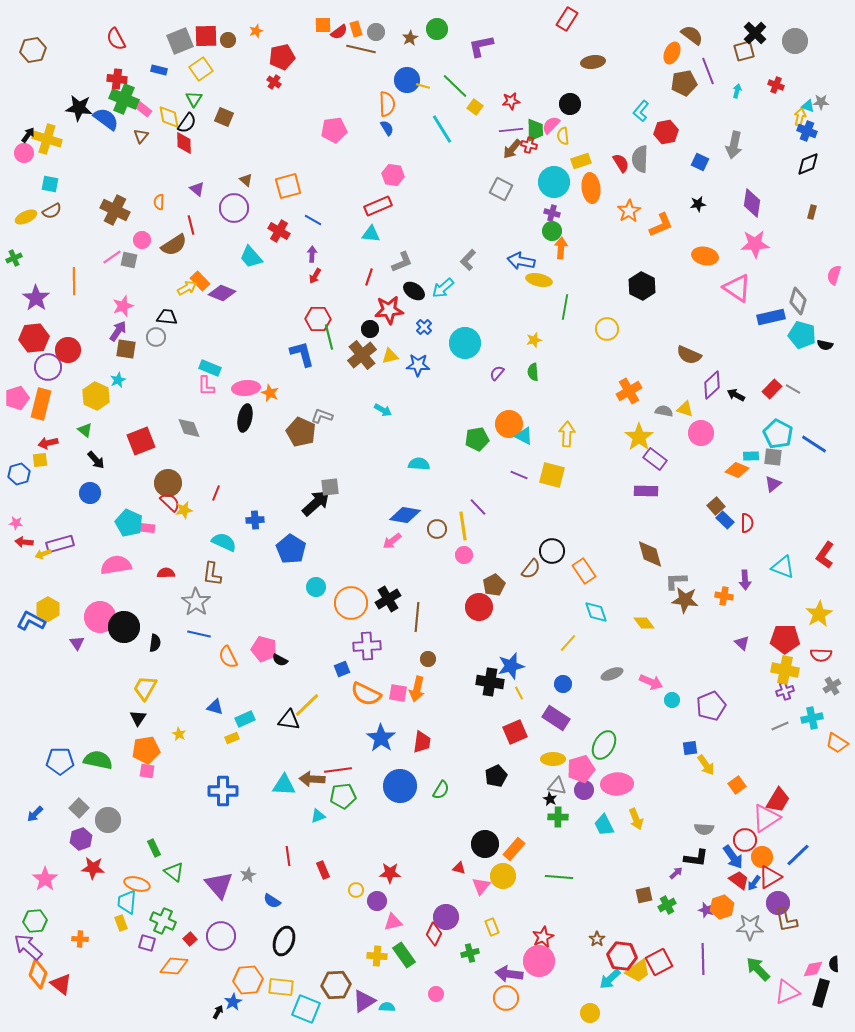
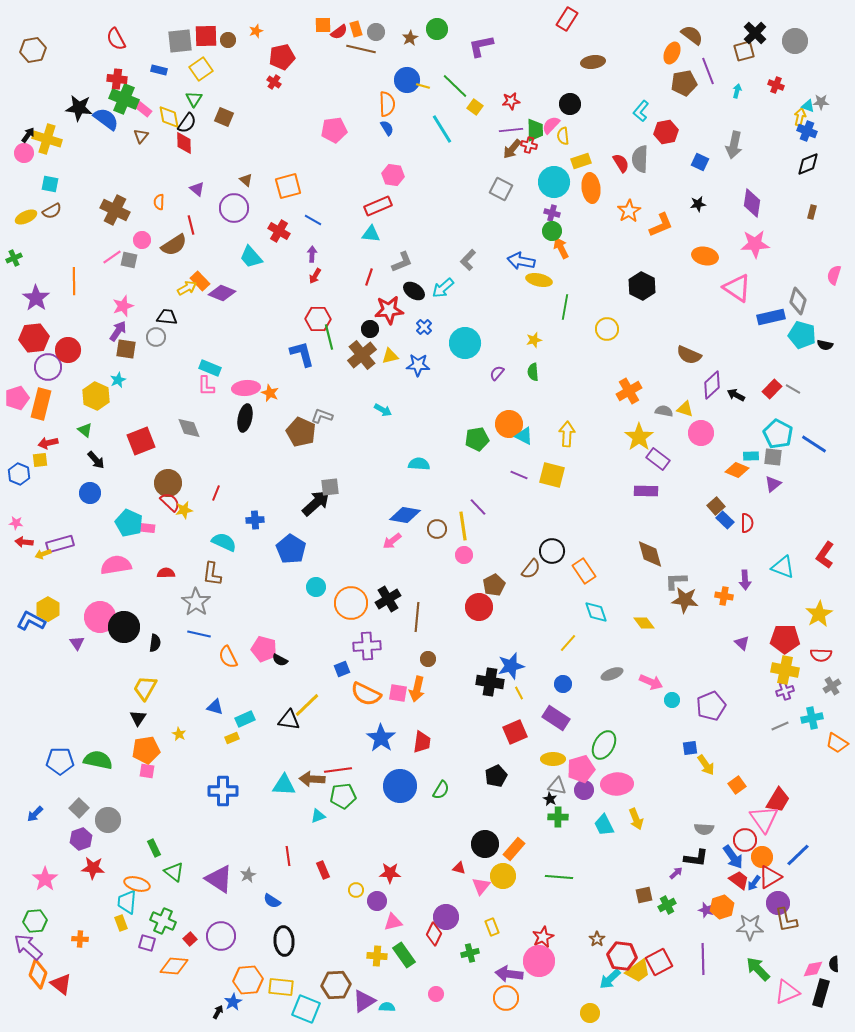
gray square at (180, 41): rotated 16 degrees clockwise
orange arrow at (561, 248): rotated 30 degrees counterclockwise
purple rectangle at (655, 459): moved 3 px right
blue hexagon at (19, 474): rotated 20 degrees counterclockwise
pink triangle at (766, 818): moved 2 px left, 1 px down; rotated 32 degrees counterclockwise
purple triangle at (219, 885): moved 6 px up; rotated 16 degrees counterclockwise
black ellipse at (284, 941): rotated 24 degrees counterclockwise
